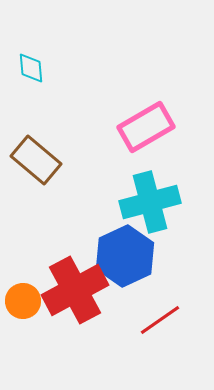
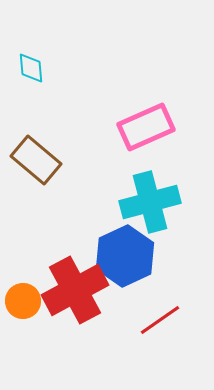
pink rectangle: rotated 6 degrees clockwise
